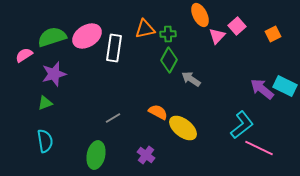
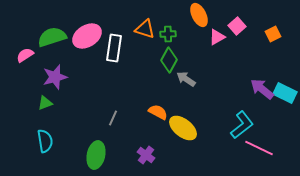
orange ellipse: moved 1 px left
orange triangle: rotated 30 degrees clockwise
pink triangle: moved 1 px down; rotated 18 degrees clockwise
pink semicircle: moved 1 px right
purple star: moved 1 px right, 3 px down
gray arrow: moved 5 px left
cyan rectangle: moved 7 px down
gray line: rotated 35 degrees counterclockwise
